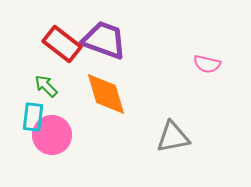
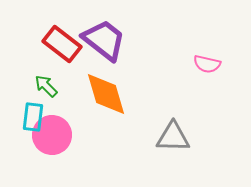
purple trapezoid: rotated 18 degrees clockwise
gray triangle: rotated 12 degrees clockwise
